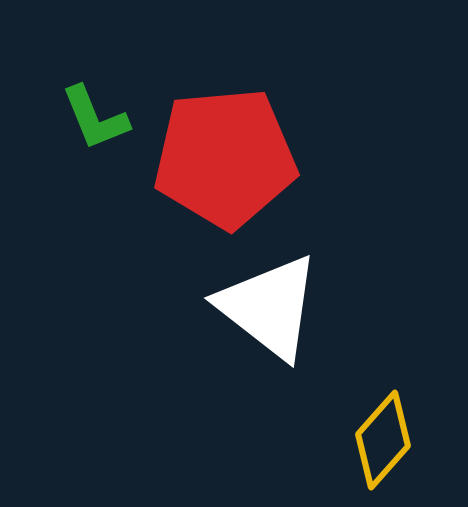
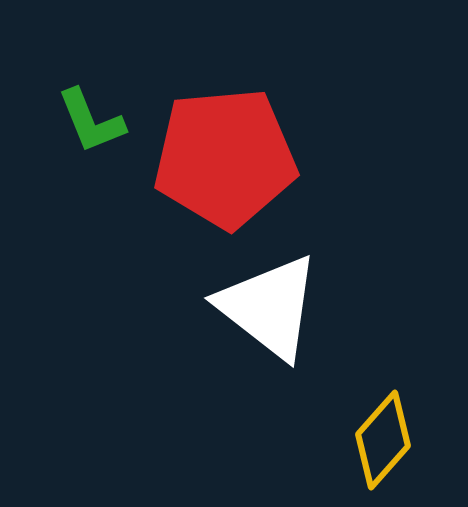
green L-shape: moved 4 px left, 3 px down
